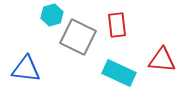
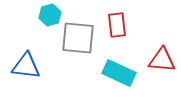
cyan hexagon: moved 2 px left
gray square: moved 1 px down; rotated 21 degrees counterclockwise
blue triangle: moved 3 px up
